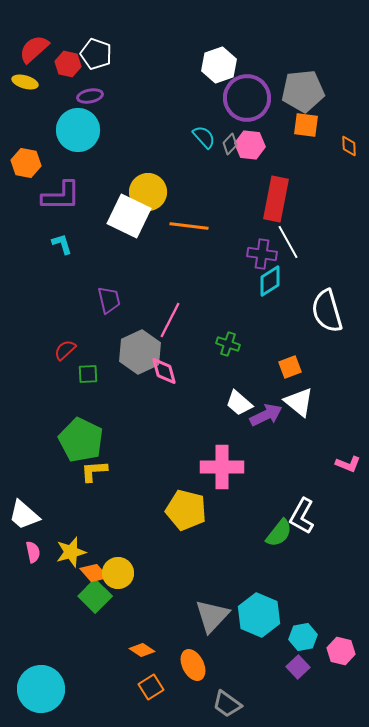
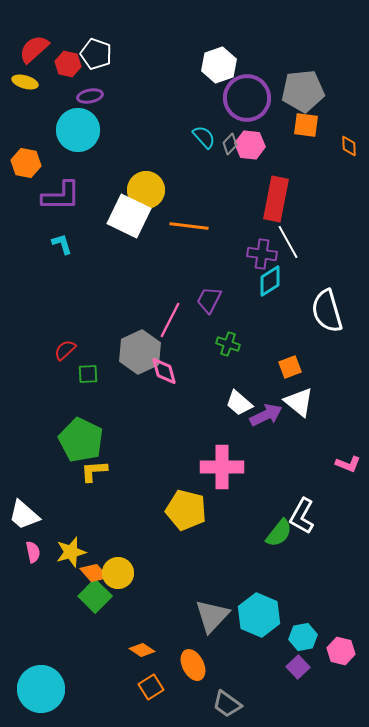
yellow circle at (148, 192): moved 2 px left, 2 px up
purple trapezoid at (109, 300): moved 100 px right; rotated 140 degrees counterclockwise
